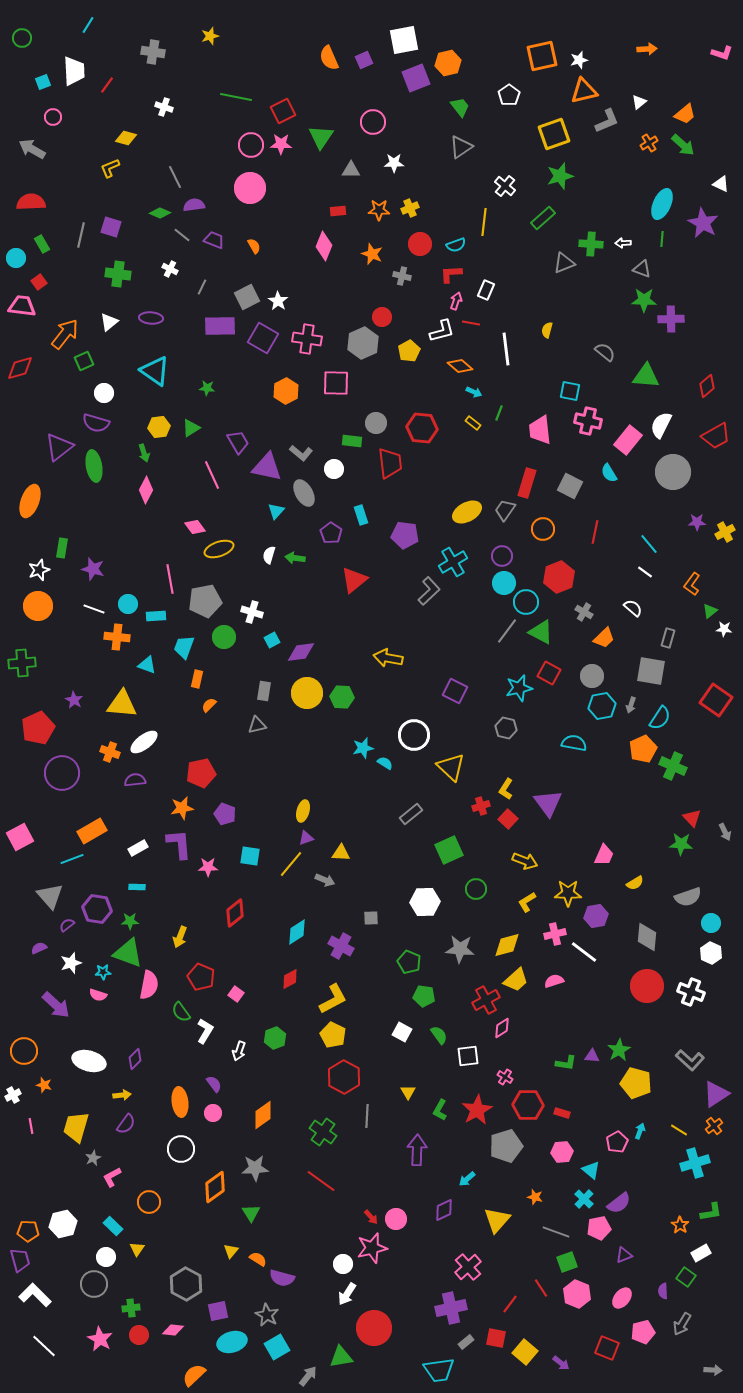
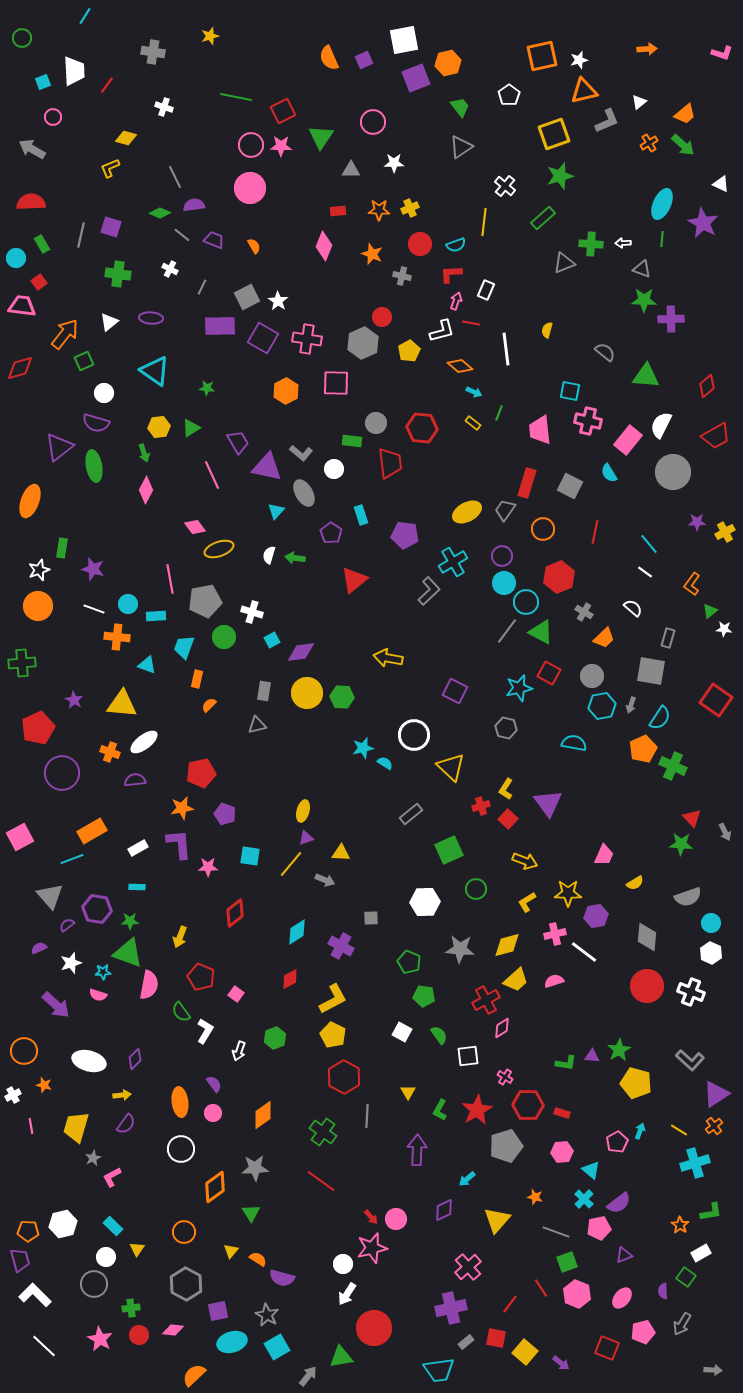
cyan line at (88, 25): moved 3 px left, 9 px up
pink star at (281, 144): moved 2 px down
orange circle at (149, 1202): moved 35 px right, 30 px down
